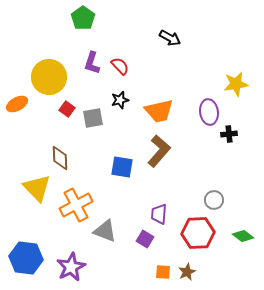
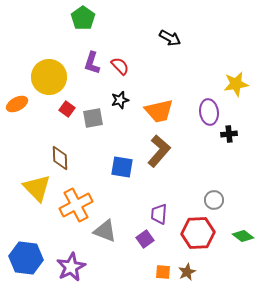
purple square: rotated 24 degrees clockwise
